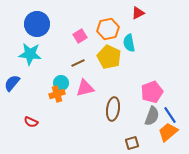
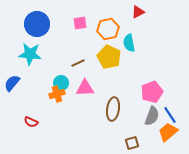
red triangle: moved 1 px up
pink square: moved 13 px up; rotated 24 degrees clockwise
pink triangle: rotated 12 degrees clockwise
